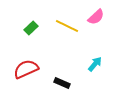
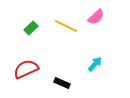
yellow line: moved 1 px left
